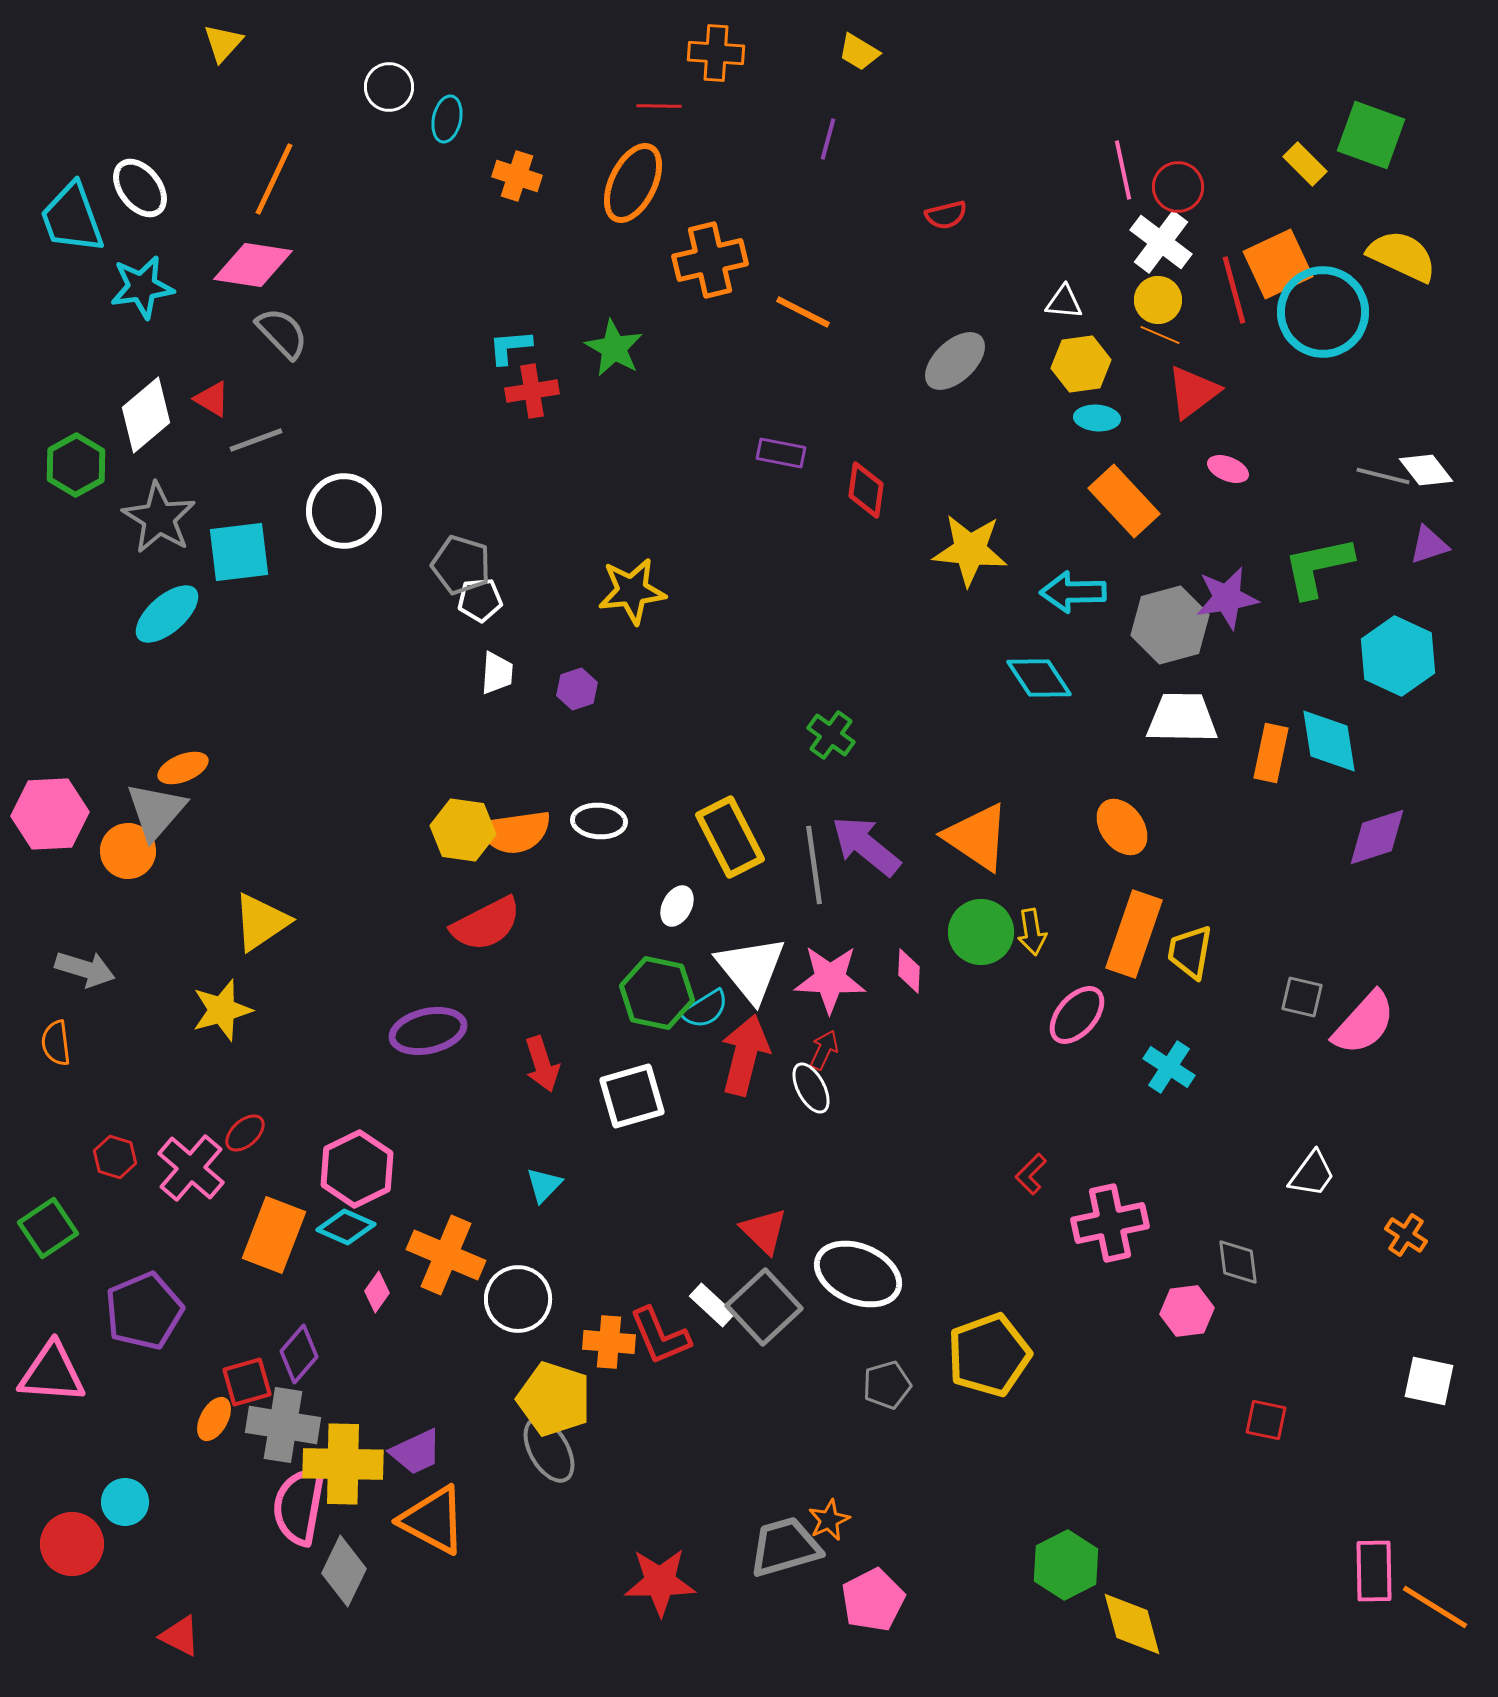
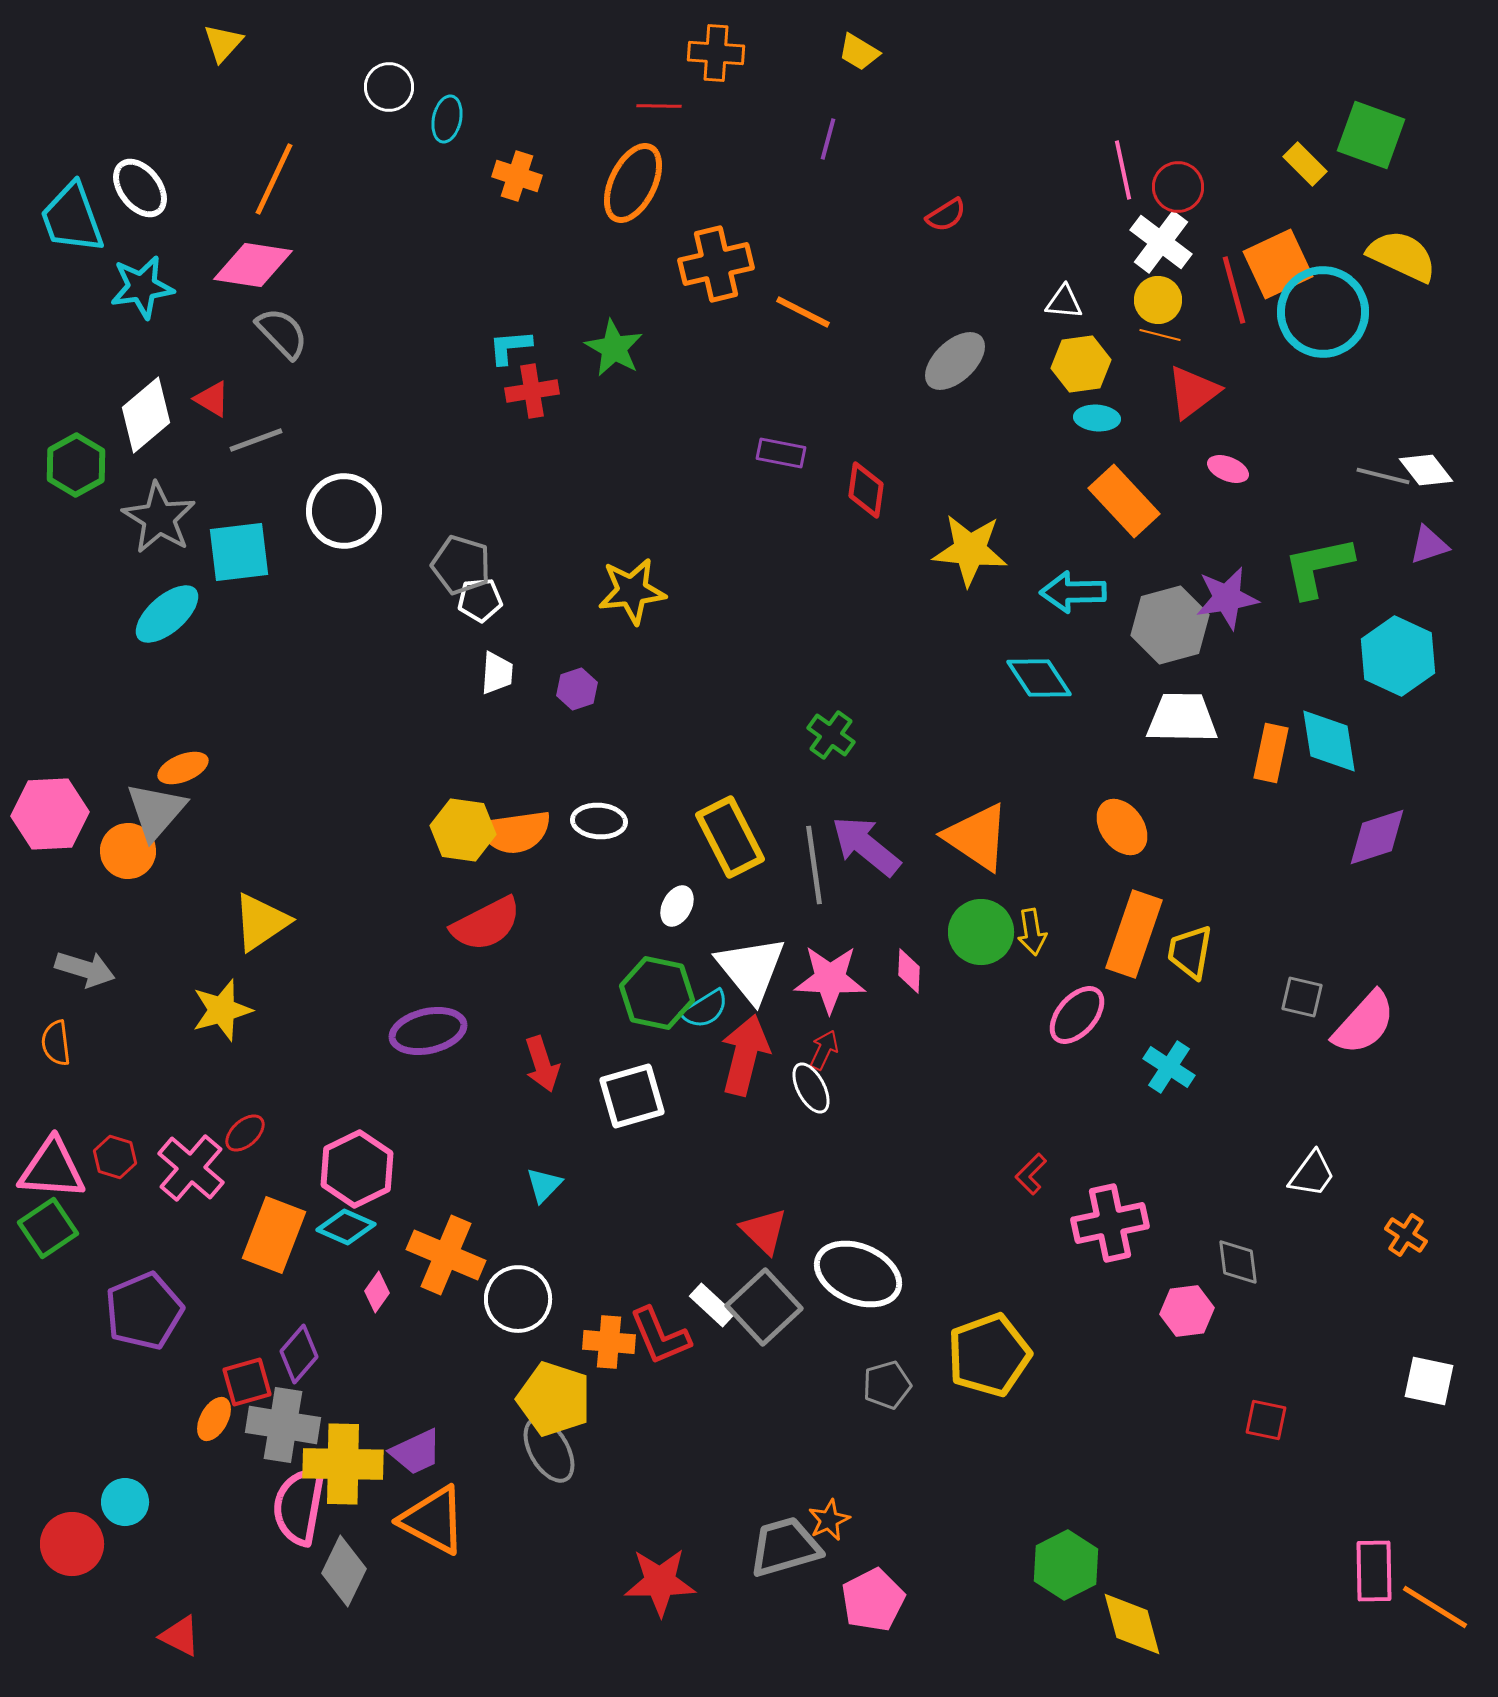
red semicircle at (946, 215): rotated 18 degrees counterclockwise
orange cross at (710, 260): moved 6 px right, 4 px down
orange line at (1160, 335): rotated 9 degrees counterclockwise
pink triangle at (52, 1373): moved 204 px up
